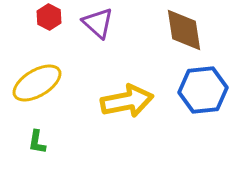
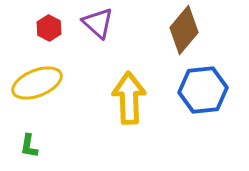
red hexagon: moved 11 px down
brown diamond: rotated 48 degrees clockwise
yellow ellipse: rotated 9 degrees clockwise
yellow arrow: moved 2 px right, 3 px up; rotated 81 degrees counterclockwise
green L-shape: moved 8 px left, 4 px down
